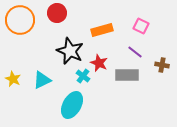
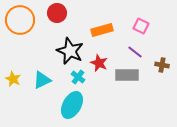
cyan cross: moved 5 px left, 1 px down
